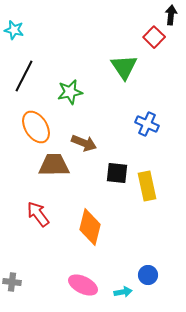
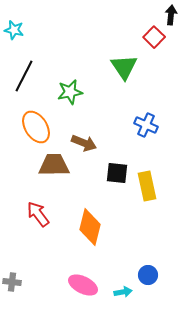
blue cross: moved 1 px left, 1 px down
